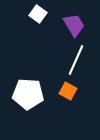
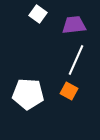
purple trapezoid: rotated 65 degrees counterclockwise
orange square: moved 1 px right
